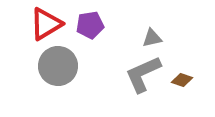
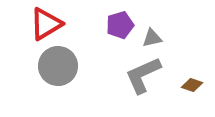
purple pentagon: moved 30 px right; rotated 8 degrees counterclockwise
gray L-shape: moved 1 px down
brown diamond: moved 10 px right, 5 px down
